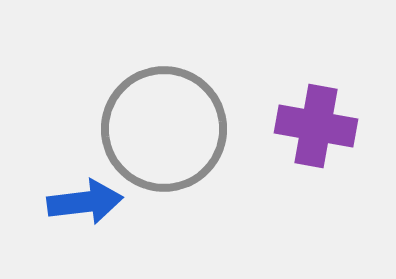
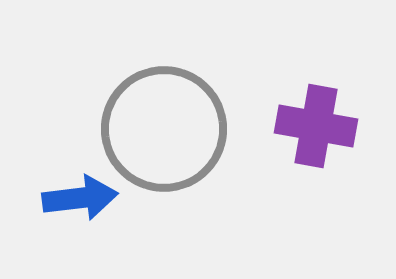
blue arrow: moved 5 px left, 4 px up
